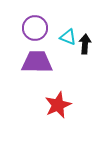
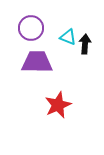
purple circle: moved 4 px left
